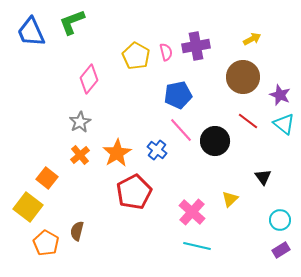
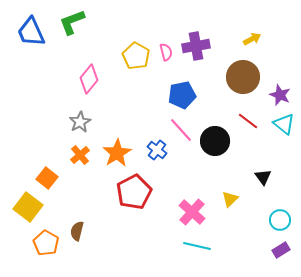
blue pentagon: moved 4 px right
